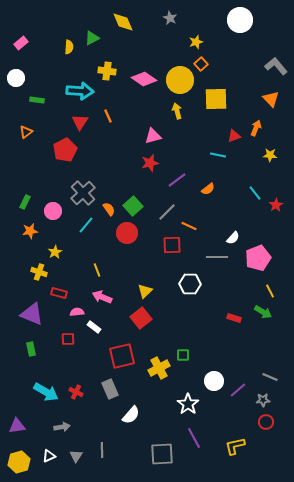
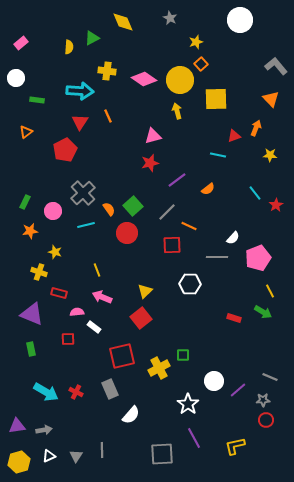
cyan line at (86, 225): rotated 36 degrees clockwise
yellow star at (55, 252): rotated 24 degrees counterclockwise
red circle at (266, 422): moved 2 px up
gray arrow at (62, 427): moved 18 px left, 3 px down
